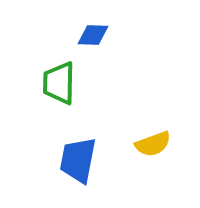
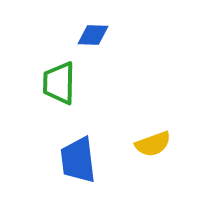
blue trapezoid: rotated 18 degrees counterclockwise
